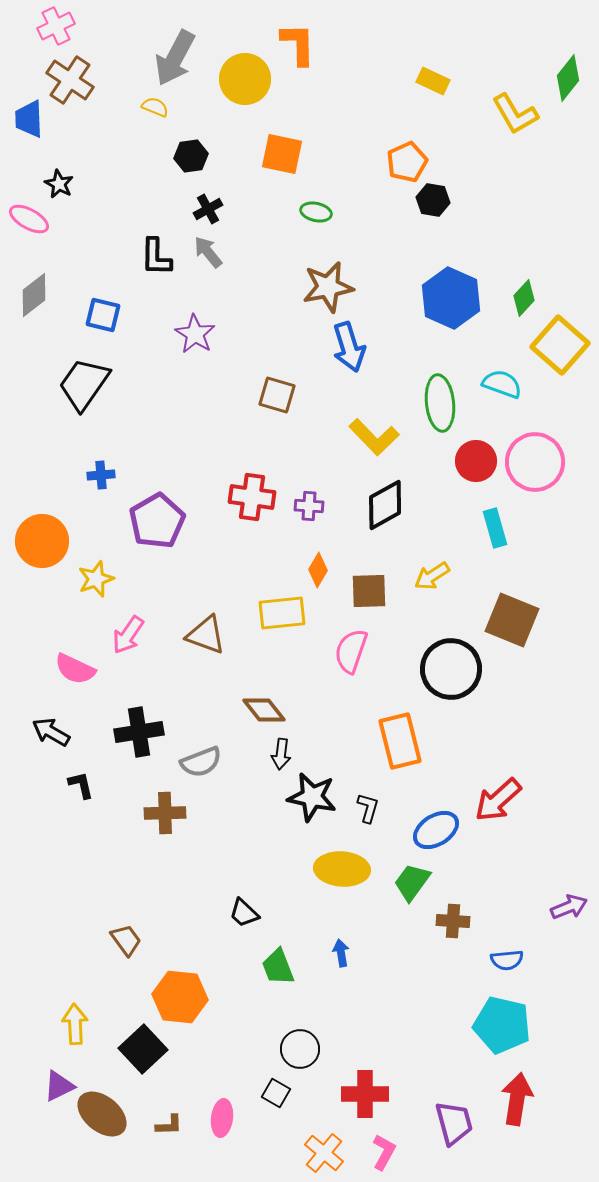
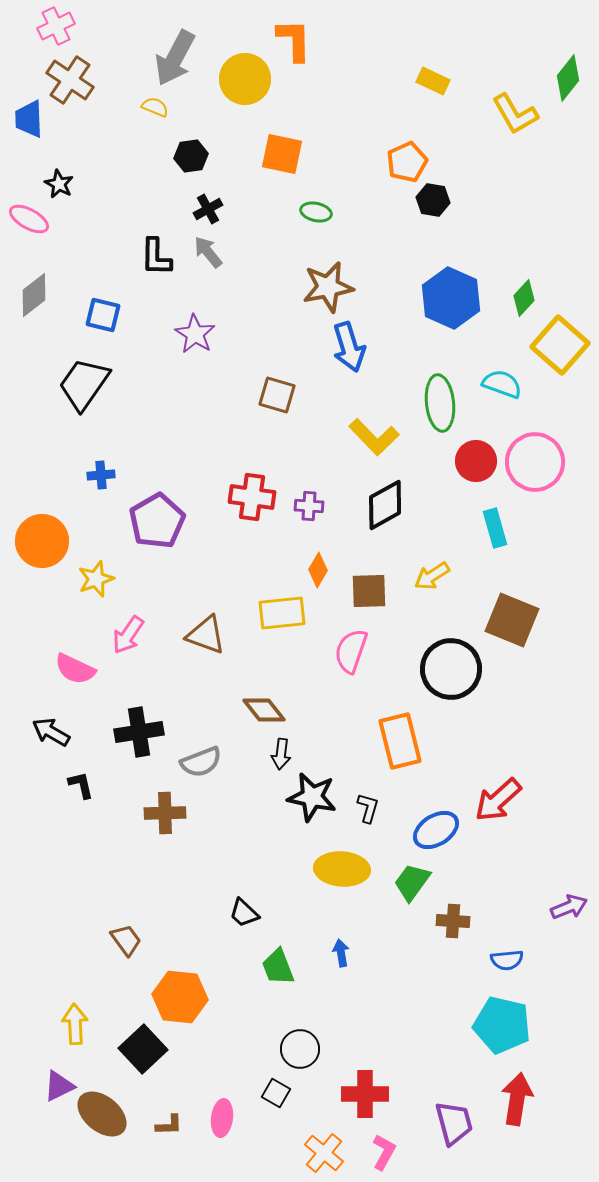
orange L-shape at (298, 44): moved 4 px left, 4 px up
